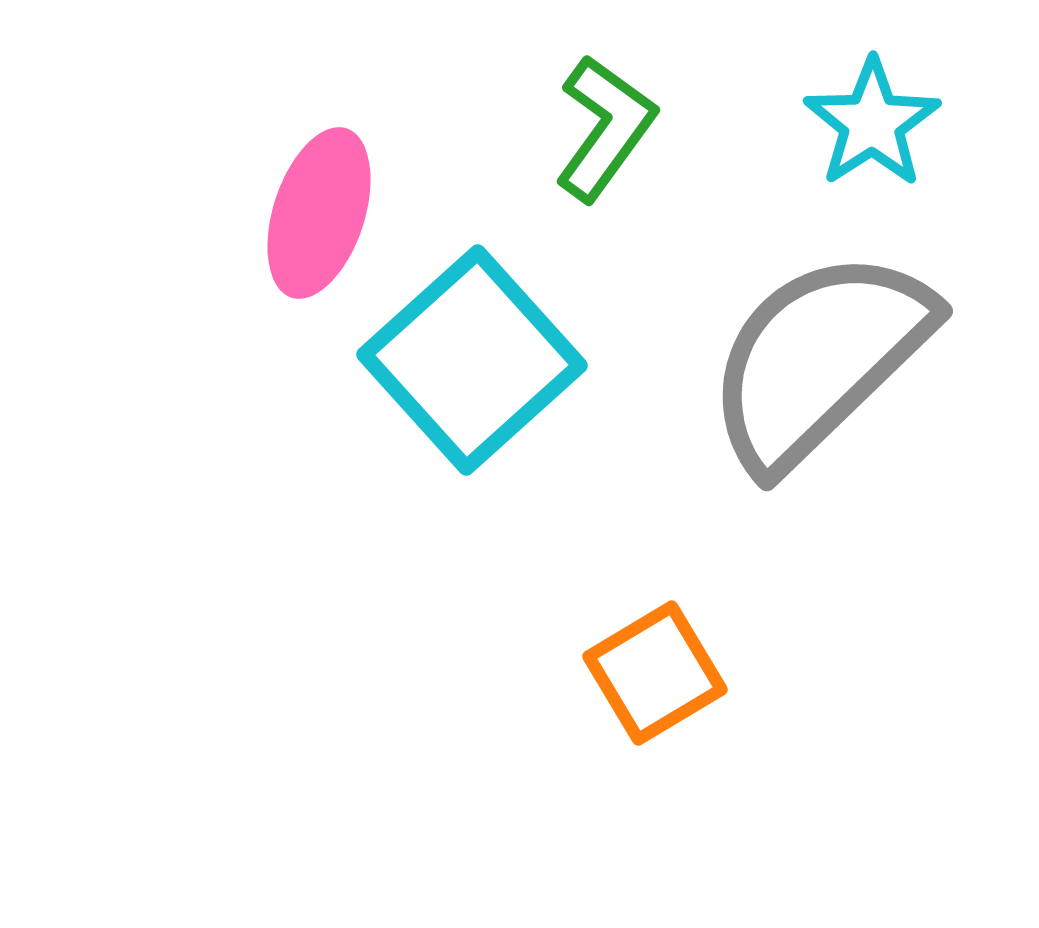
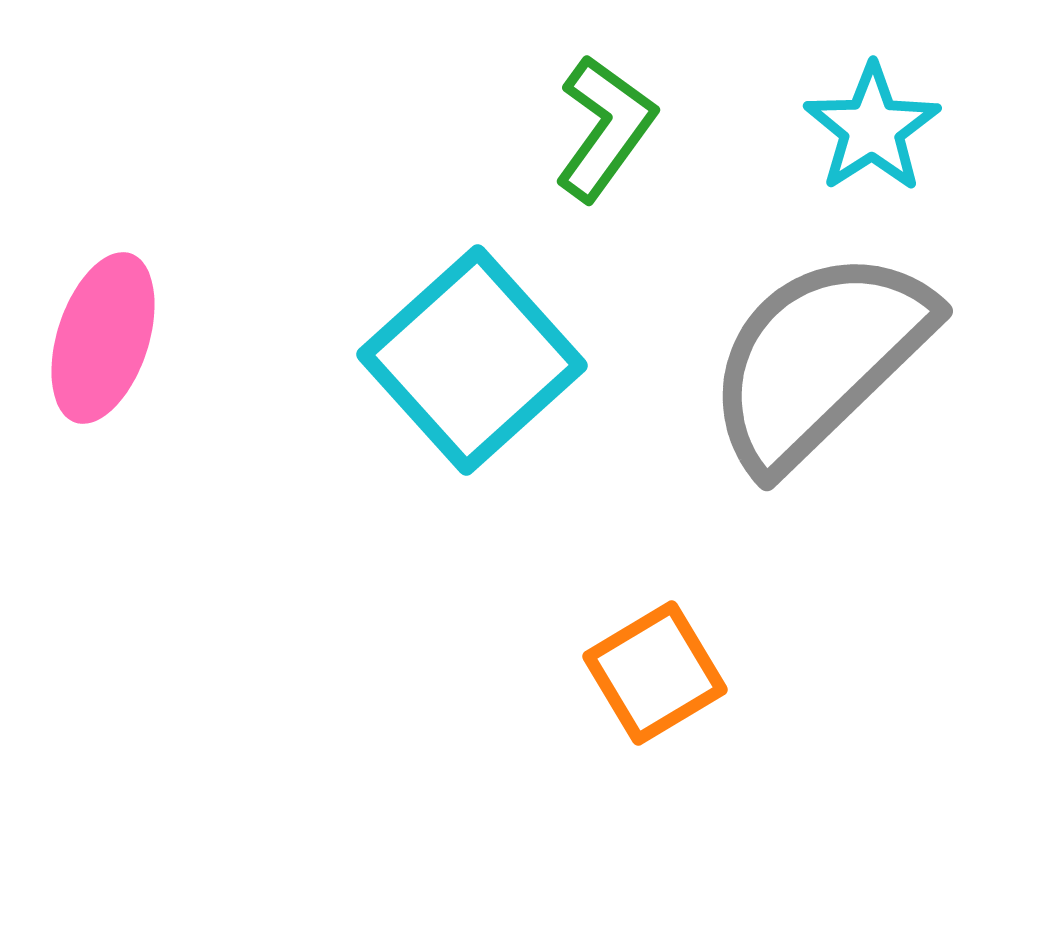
cyan star: moved 5 px down
pink ellipse: moved 216 px left, 125 px down
